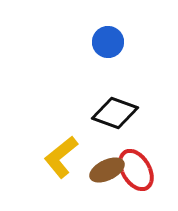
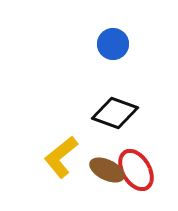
blue circle: moved 5 px right, 2 px down
brown ellipse: rotated 52 degrees clockwise
